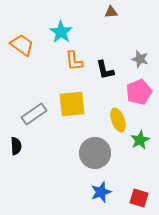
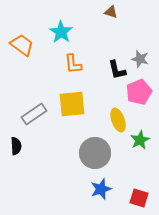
brown triangle: rotated 24 degrees clockwise
orange L-shape: moved 1 px left, 3 px down
black L-shape: moved 12 px right
blue star: moved 3 px up
